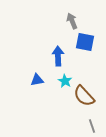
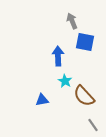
blue triangle: moved 5 px right, 20 px down
gray line: moved 1 px right, 1 px up; rotated 16 degrees counterclockwise
